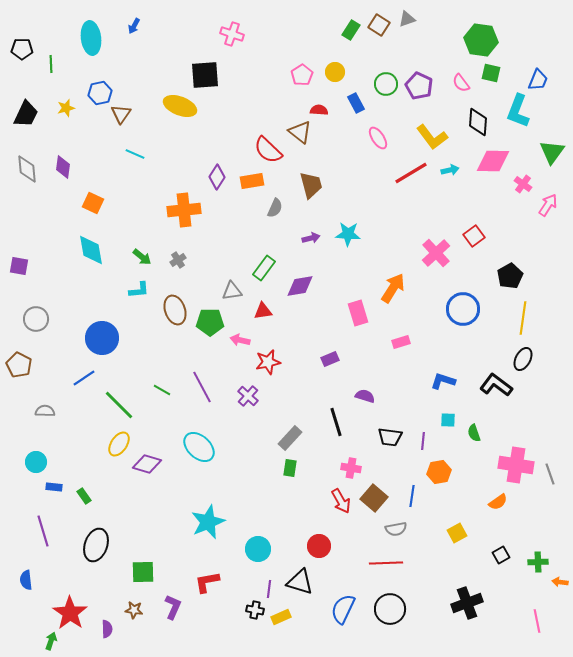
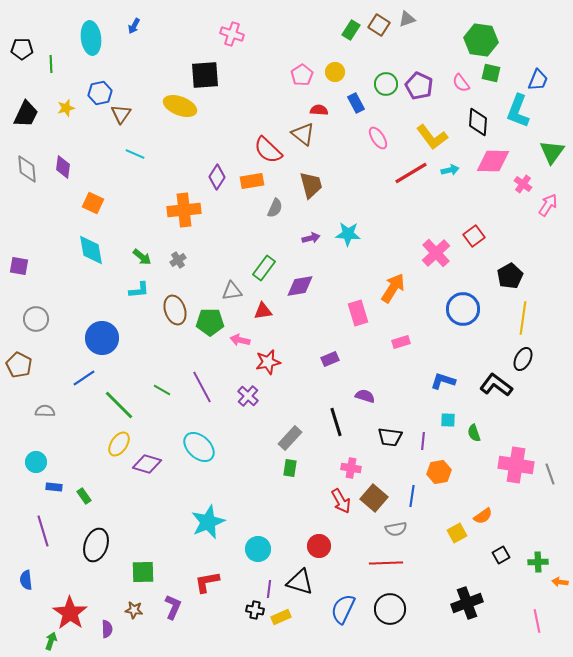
brown triangle at (300, 132): moved 3 px right, 2 px down
orange semicircle at (498, 502): moved 15 px left, 14 px down
